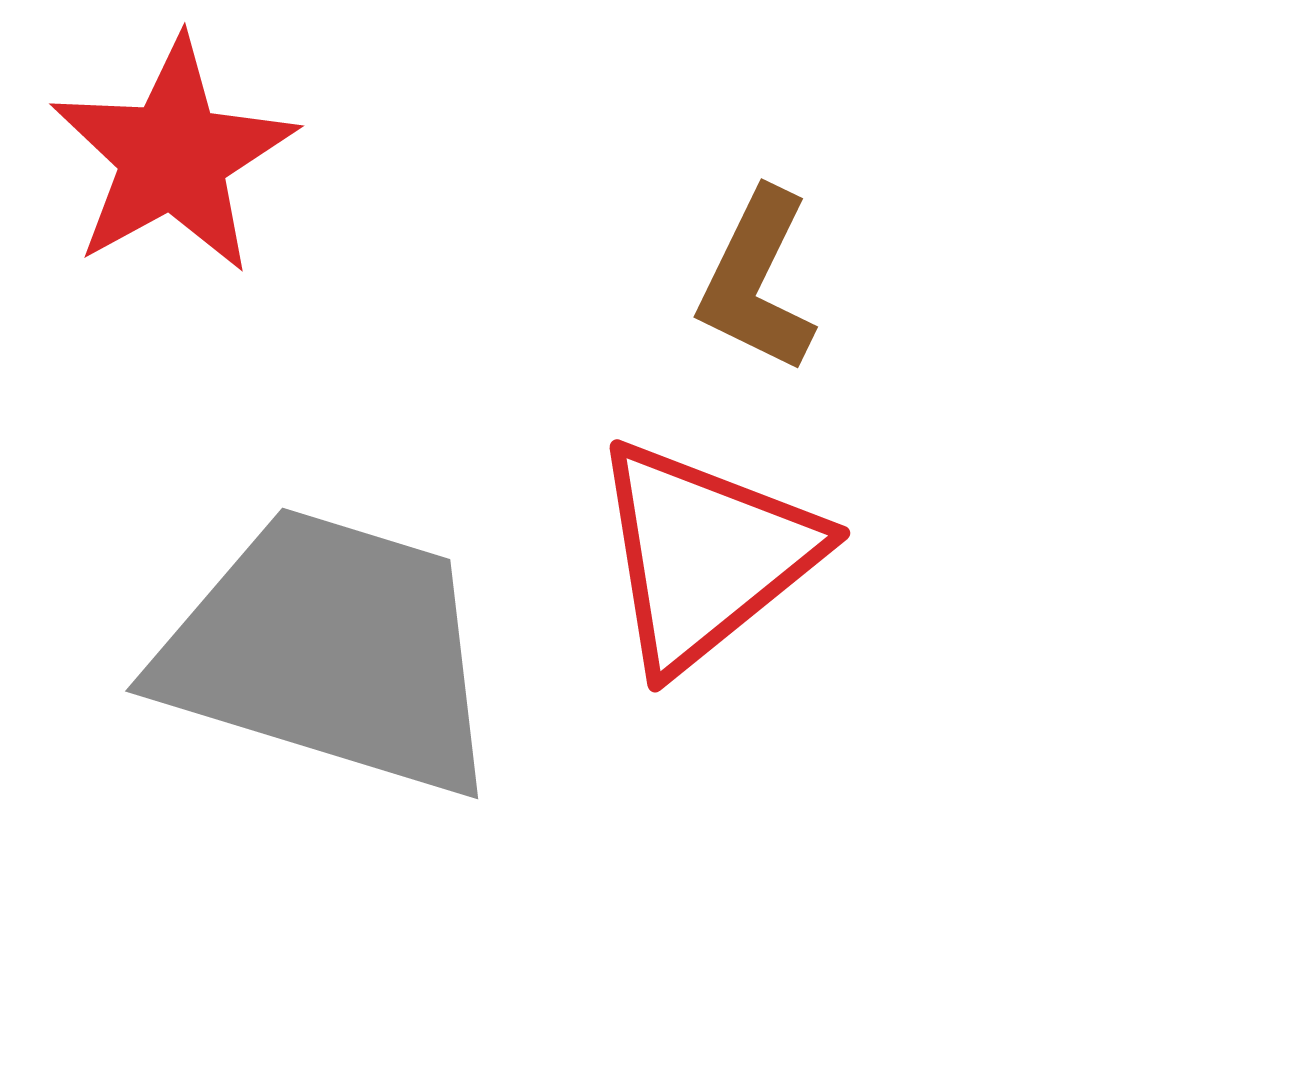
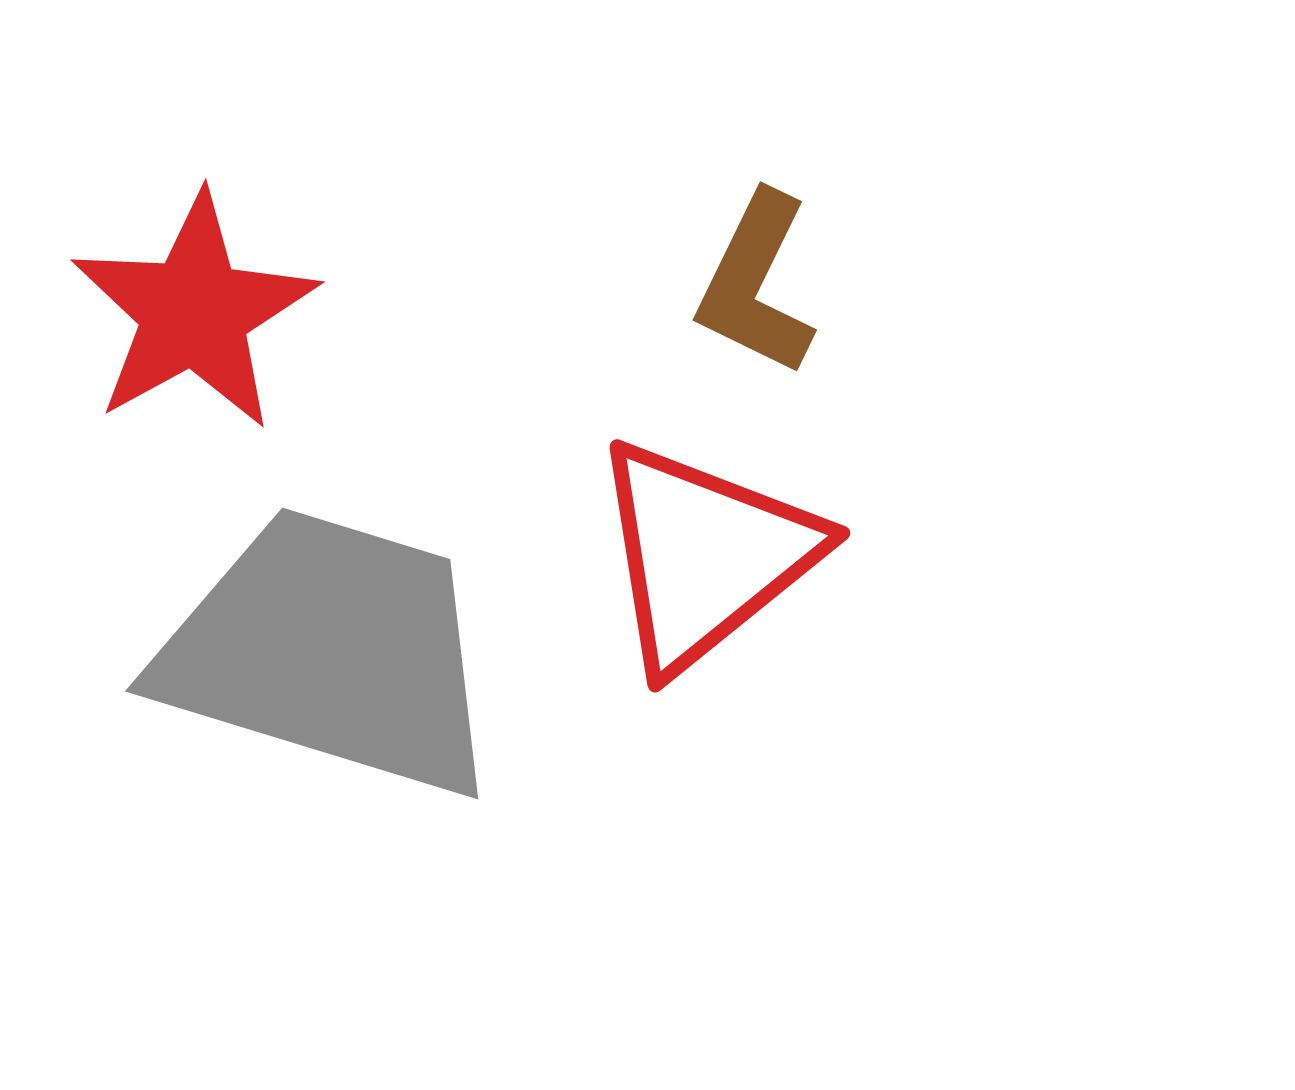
red star: moved 21 px right, 156 px down
brown L-shape: moved 1 px left, 3 px down
